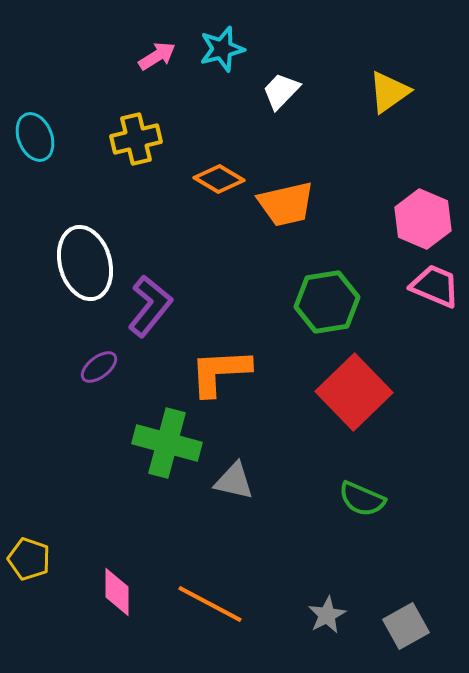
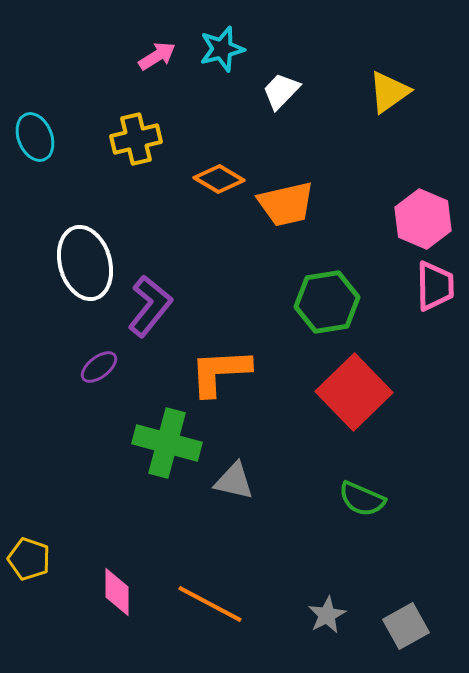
pink trapezoid: rotated 66 degrees clockwise
